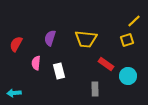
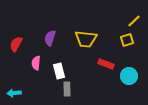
red rectangle: rotated 14 degrees counterclockwise
cyan circle: moved 1 px right
gray rectangle: moved 28 px left
